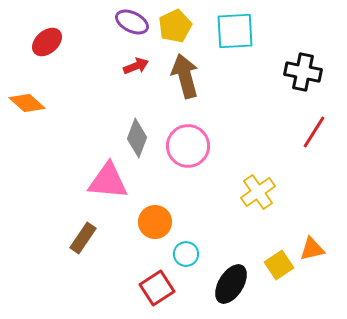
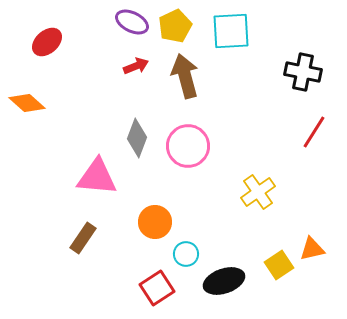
cyan square: moved 4 px left
pink triangle: moved 11 px left, 4 px up
black ellipse: moved 7 px left, 3 px up; rotated 39 degrees clockwise
